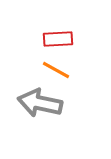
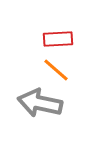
orange line: rotated 12 degrees clockwise
